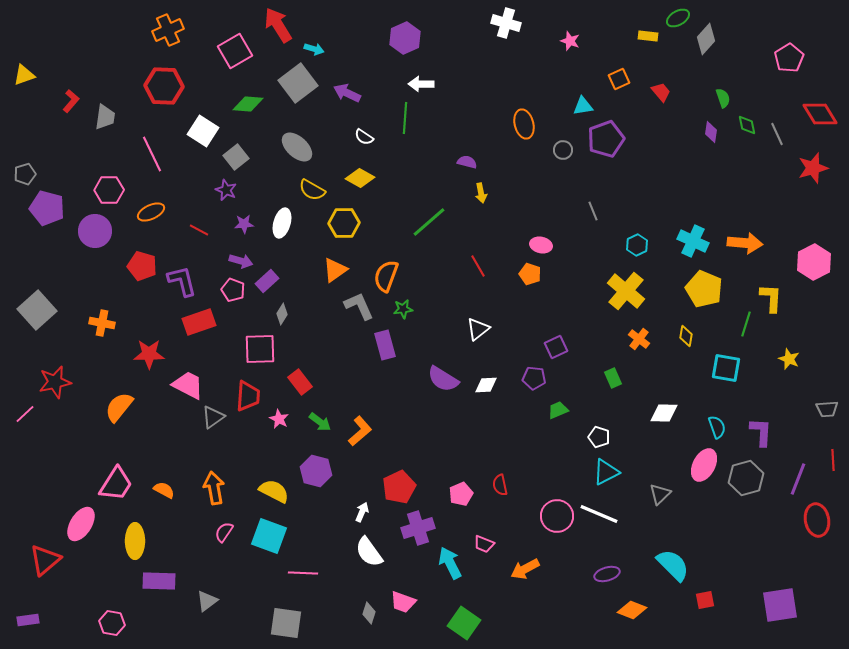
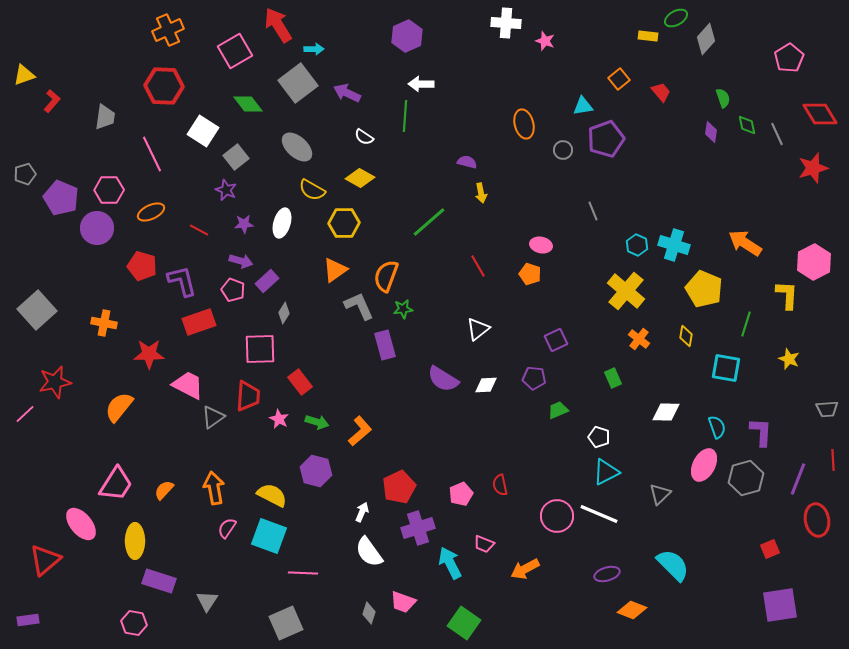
green ellipse at (678, 18): moved 2 px left
white cross at (506, 23): rotated 12 degrees counterclockwise
purple hexagon at (405, 38): moved 2 px right, 2 px up
pink star at (570, 41): moved 25 px left
cyan arrow at (314, 49): rotated 18 degrees counterclockwise
orange square at (619, 79): rotated 15 degrees counterclockwise
red L-shape at (71, 101): moved 19 px left
green diamond at (248, 104): rotated 48 degrees clockwise
green line at (405, 118): moved 2 px up
purple pentagon at (47, 208): moved 14 px right, 10 px up; rotated 8 degrees clockwise
purple circle at (95, 231): moved 2 px right, 3 px up
cyan cross at (693, 241): moved 19 px left, 4 px down; rotated 8 degrees counterclockwise
orange arrow at (745, 243): rotated 152 degrees counterclockwise
cyan hexagon at (637, 245): rotated 10 degrees counterclockwise
yellow L-shape at (771, 298): moved 16 px right, 3 px up
gray diamond at (282, 314): moved 2 px right, 1 px up
orange cross at (102, 323): moved 2 px right
purple square at (556, 347): moved 7 px up
white diamond at (664, 413): moved 2 px right, 1 px up
green arrow at (320, 422): moved 3 px left; rotated 20 degrees counterclockwise
orange semicircle at (164, 490): rotated 75 degrees counterclockwise
yellow semicircle at (274, 491): moved 2 px left, 4 px down
pink ellipse at (81, 524): rotated 72 degrees counterclockwise
pink semicircle at (224, 532): moved 3 px right, 4 px up
purple rectangle at (159, 581): rotated 16 degrees clockwise
red square at (705, 600): moved 65 px right, 51 px up; rotated 12 degrees counterclockwise
gray triangle at (207, 601): rotated 20 degrees counterclockwise
pink hexagon at (112, 623): moved 22 px right
gray square at (286, 623): rotated 32 degrees counterclockwise
